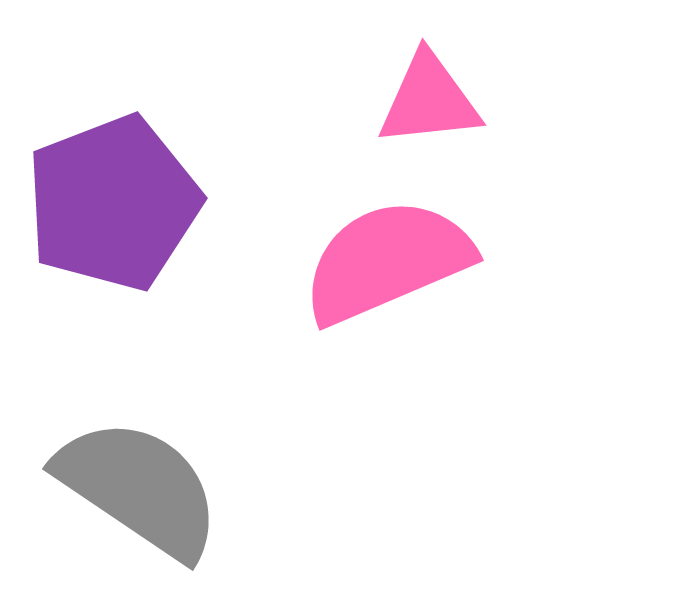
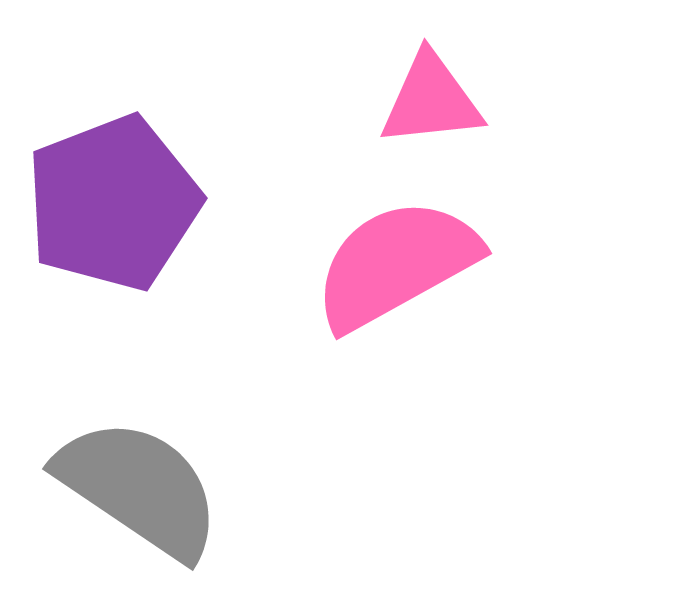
pink triangle: moved 2 px right
pink semicircle: moved 9 px right, 3 px down; rotated 6 degrees counterclockwise
